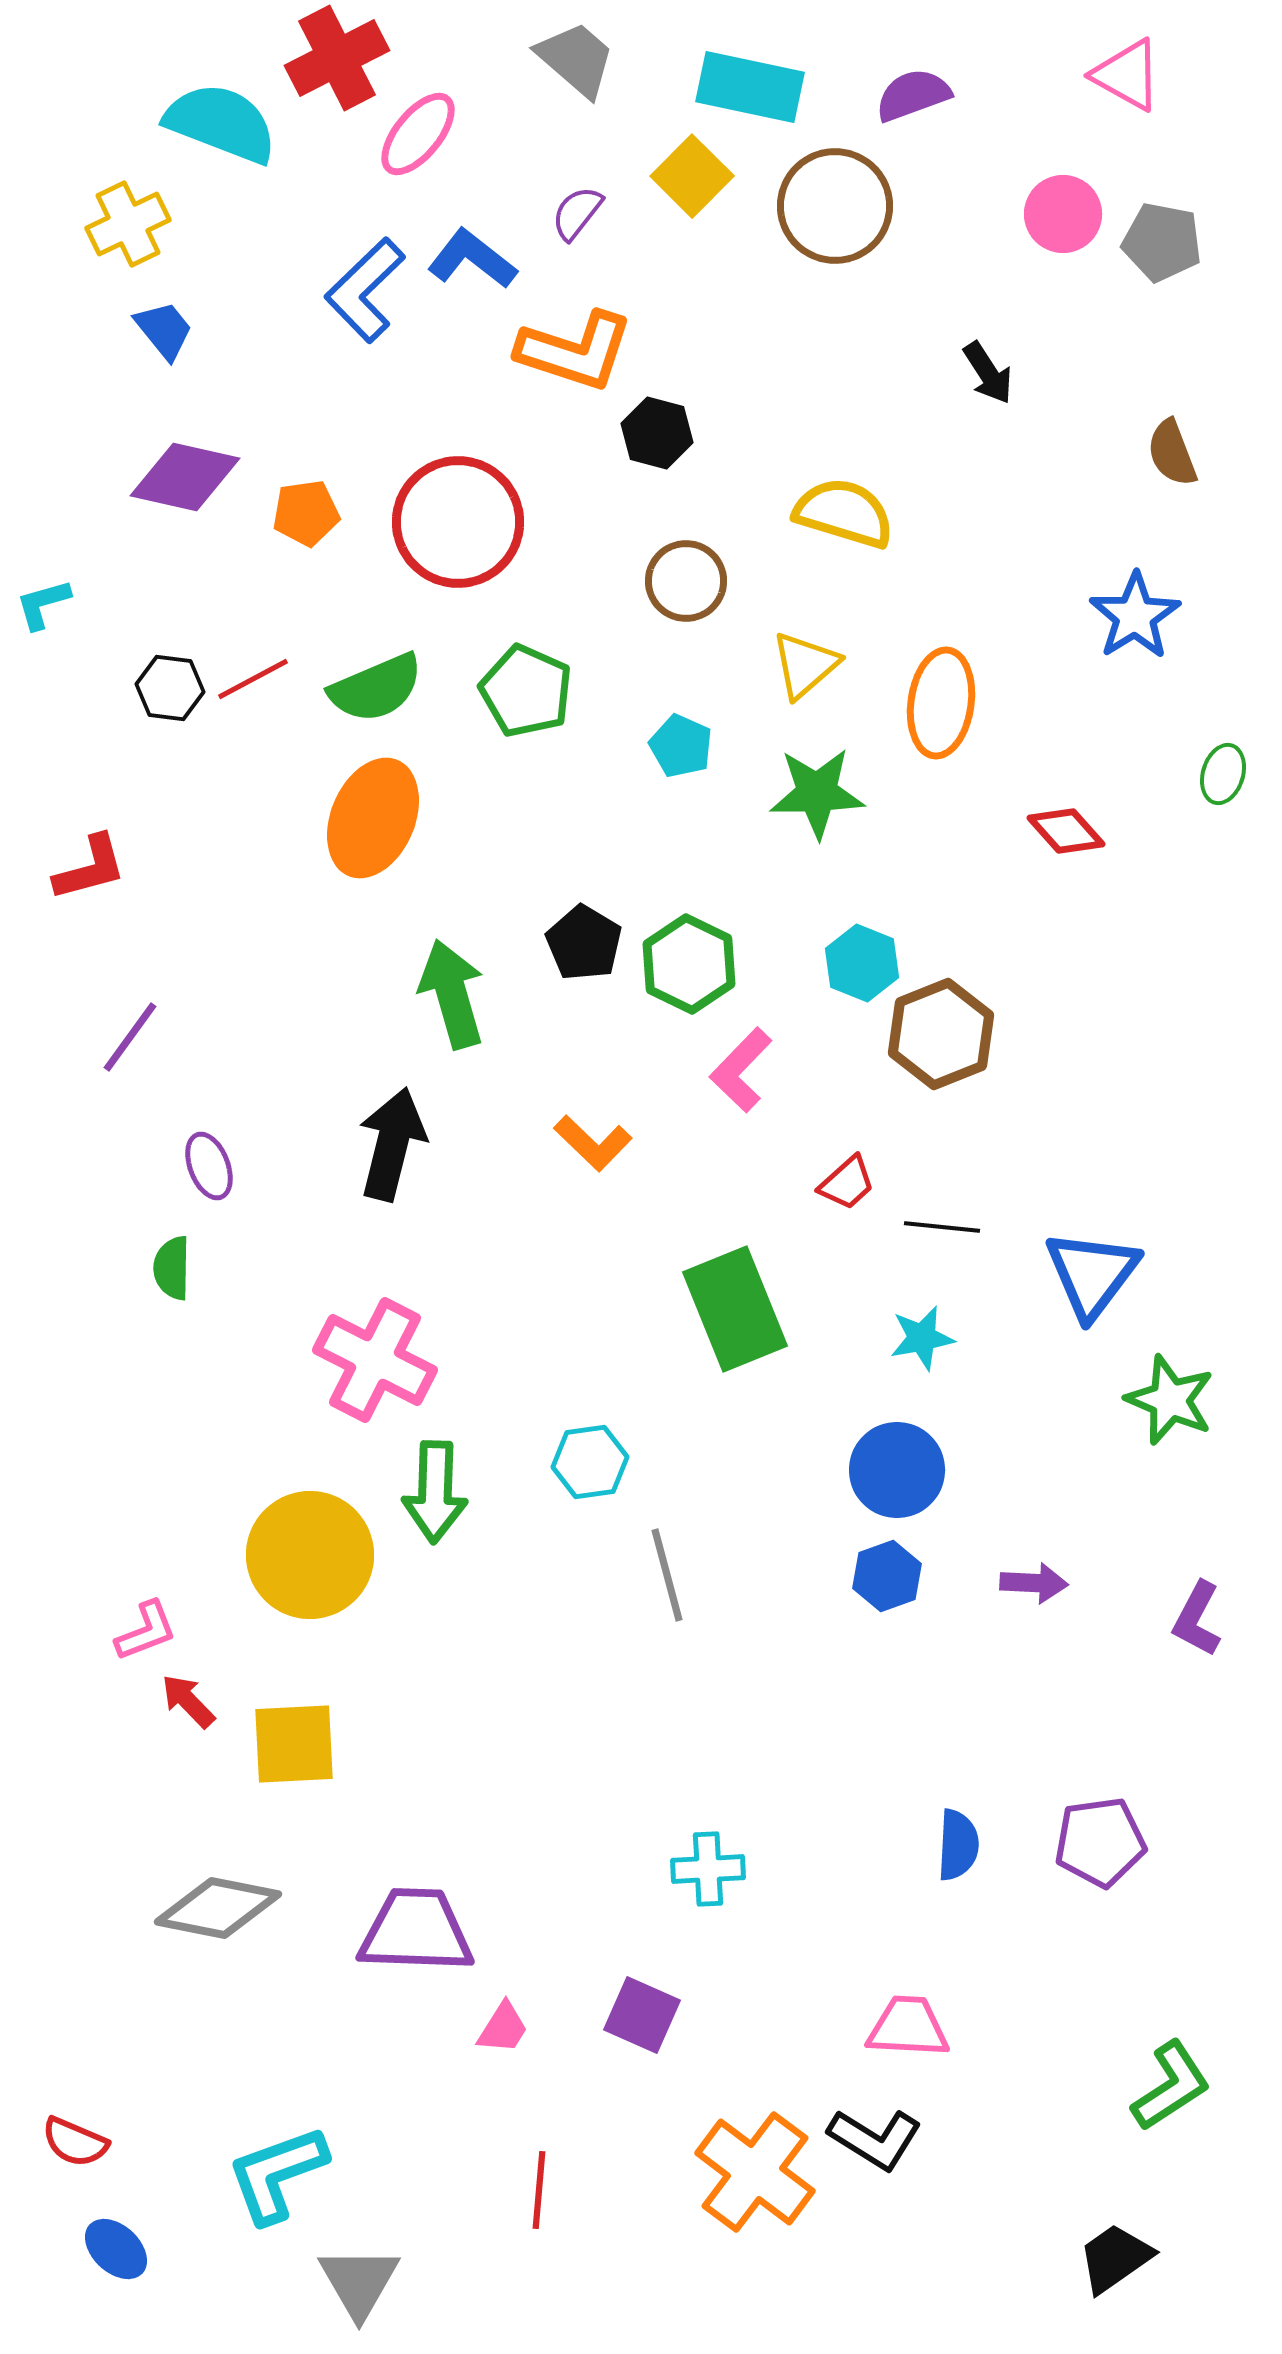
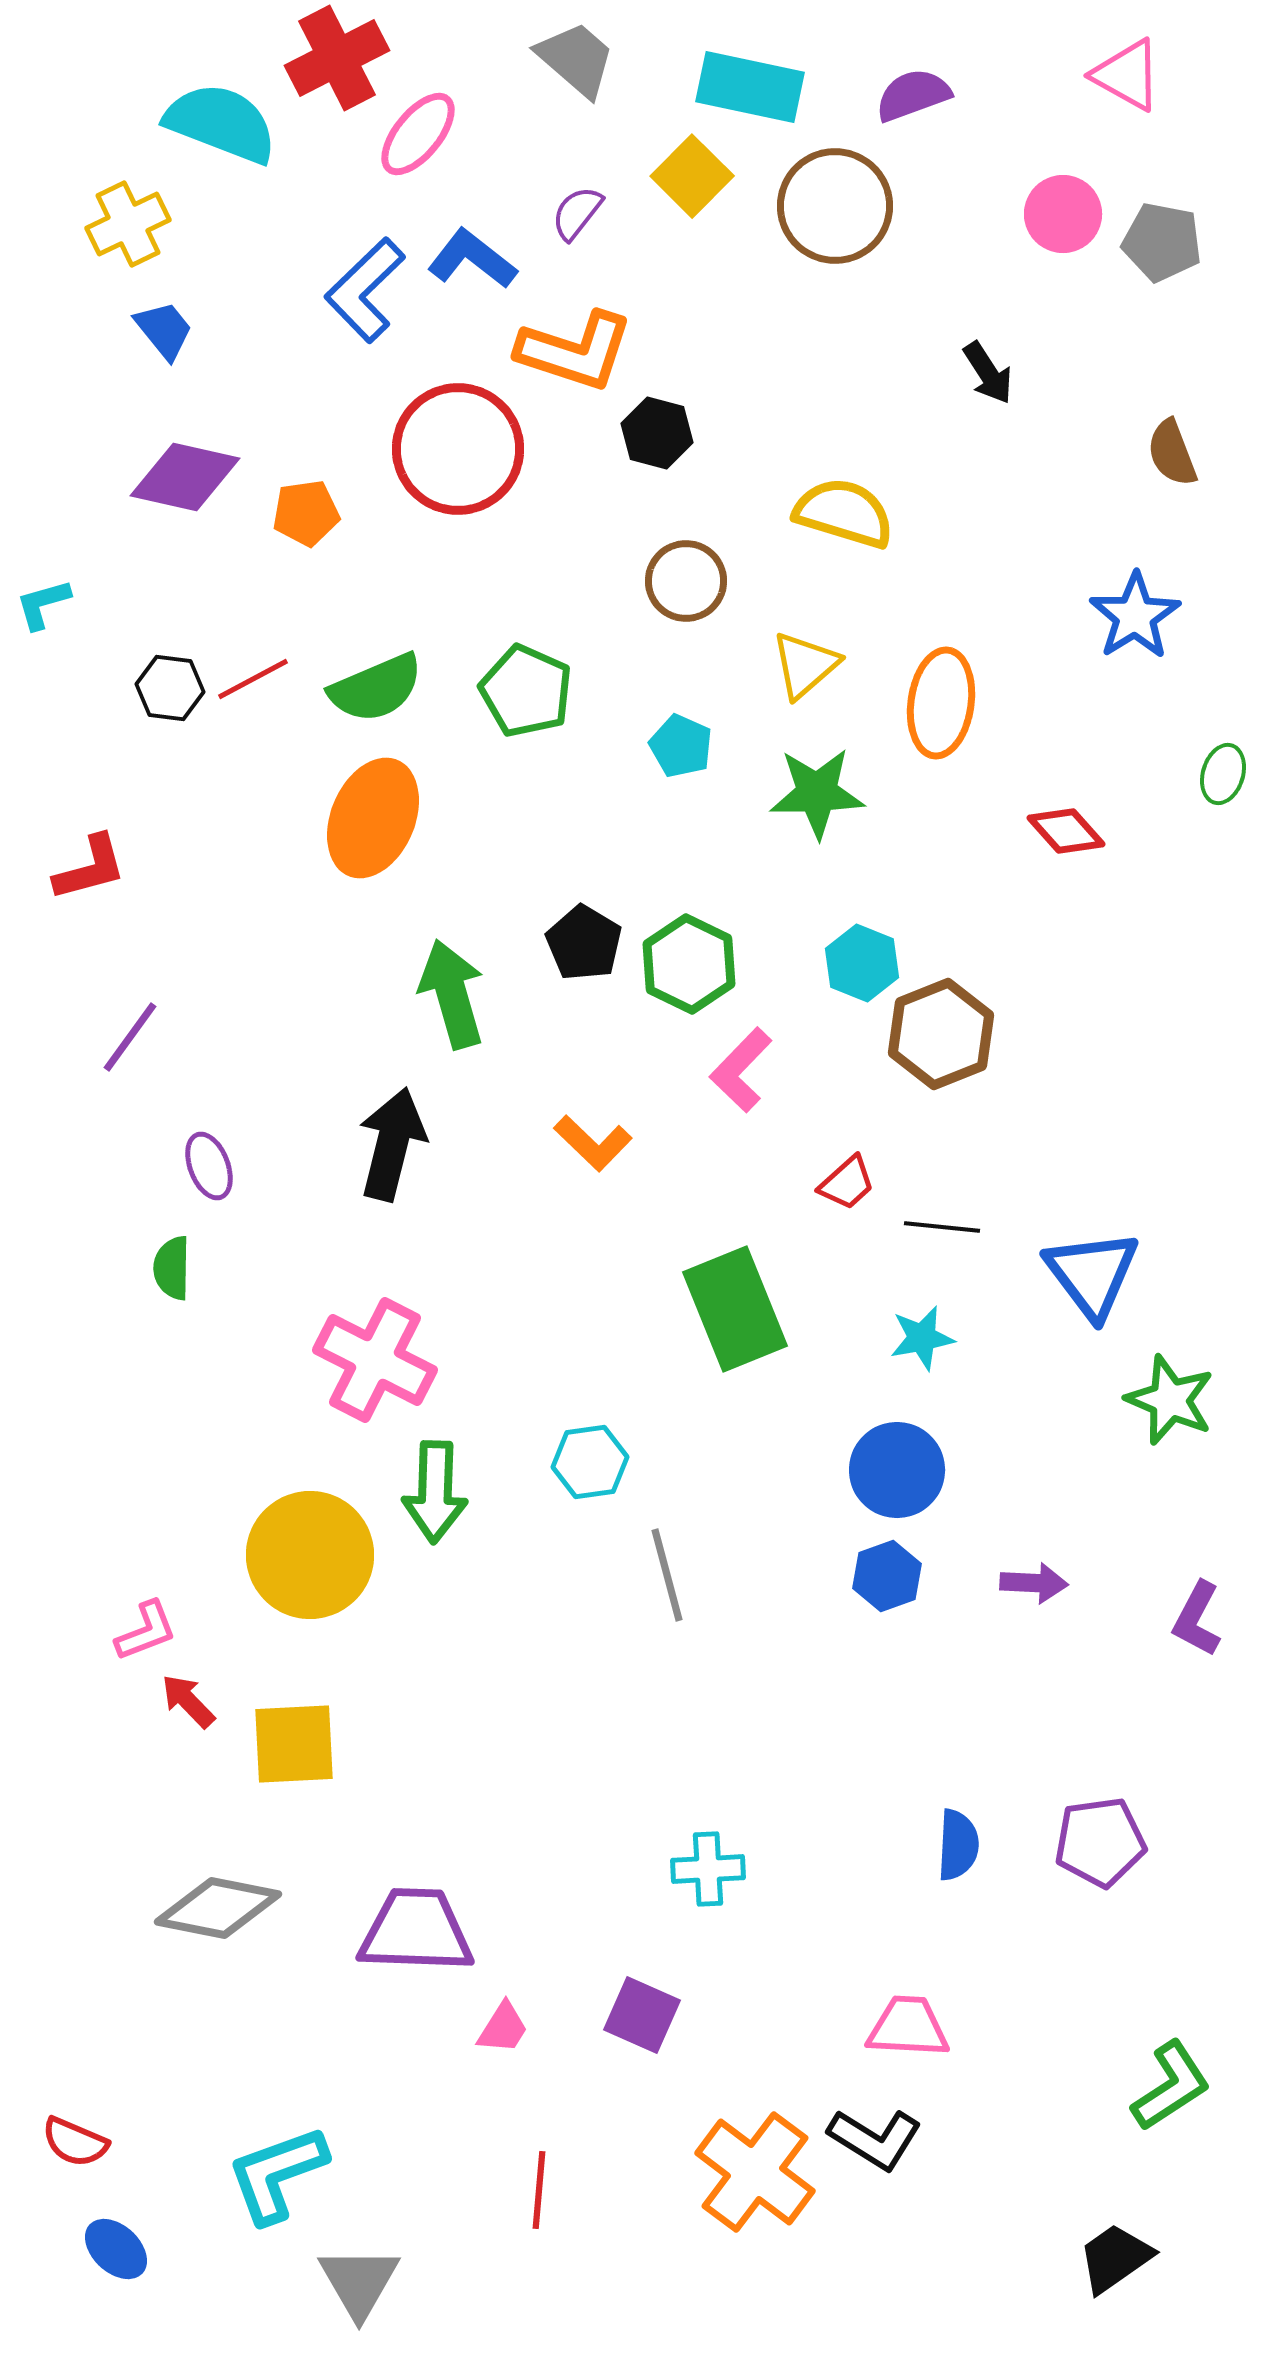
red circle at (458, 522): moved 73 px up
blue triangle at (1092, 1274): rotated 14 degrees counterclockwise
